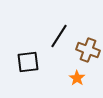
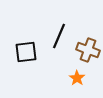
black line: rotated 10 degrees counterclockwise
black square: moved 2 px left, 10 px up
